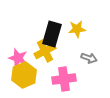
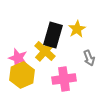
yellow star: rotated 24 degrees counterclockwise
black rectangle: moved 1 px right, 1 px down
yellow cross: rotated 20 degrees counterclockwise
gray arrow: rotated 49 degrees clockwise
yellow hexagon: moved 2 px left
